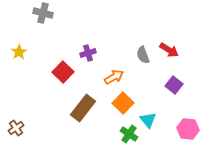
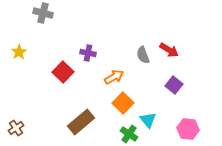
purple cross: rotated 28 degrees clockwise
brown rectangle: moved 2 px left, 14 px down; rotated 12 degrees clockwise
